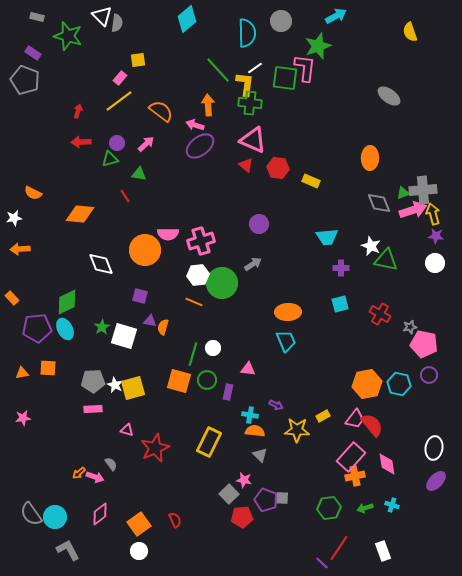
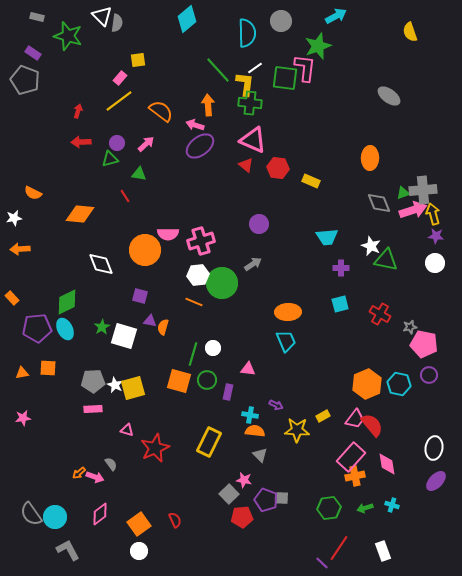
orange hexagon at (367, 384): rotated 12 degrees counterclockwise
